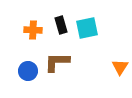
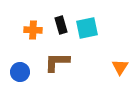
blue circle: moved 8 px left, 1 px down
